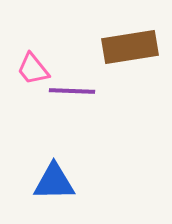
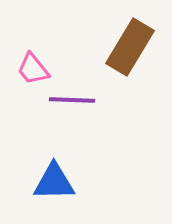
brown rectangle: rotated 50 degrees counterclockwise
purple line: moved 9 px down
